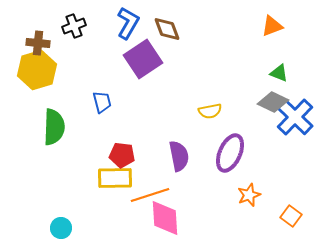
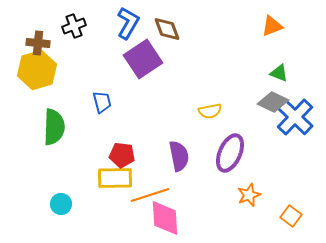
cyan circle: moved 24 px up
